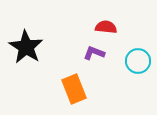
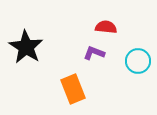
orange rectangle: moved 1 px left
